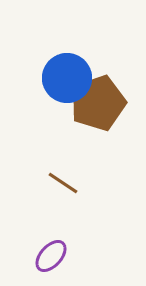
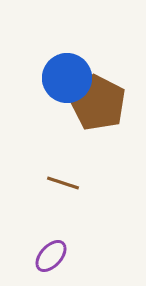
brown pentagon: rotated 26 degrees counterclockwise
brown line: rotated 16 degrees counterclockwise
